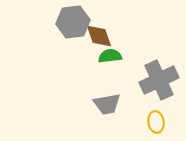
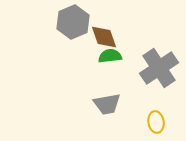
gray hexagon: rotated 16 degrees counterclockwise
brown diamond: moved 5 px right, 1 px down
gray cross: moved 12 px up; rotated 9 degrees counterclockwise
